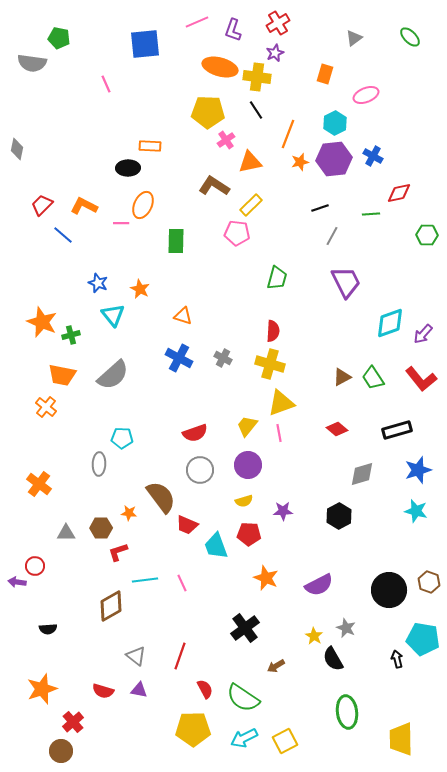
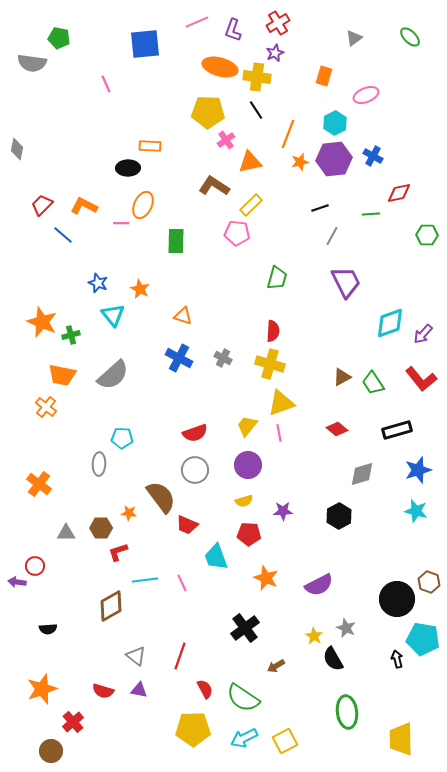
orange rectangle at (325, 74): moved 1 px left, 2 px down
green trapezoid at (373, 378): moved 5 px down
gray circle at (200, 470): moved 5 px left
cyan trapezoid at (216, 546): moved 11 px down
black circle at (389, 590): moved 8 px right, 9 px down
brown circle at (61, 751): moved 10 px left
